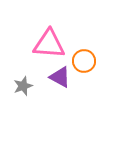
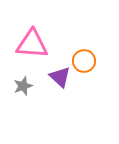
pink triangle: moved 17 px left
purple triangle: rotated 15 degrees clockwise
